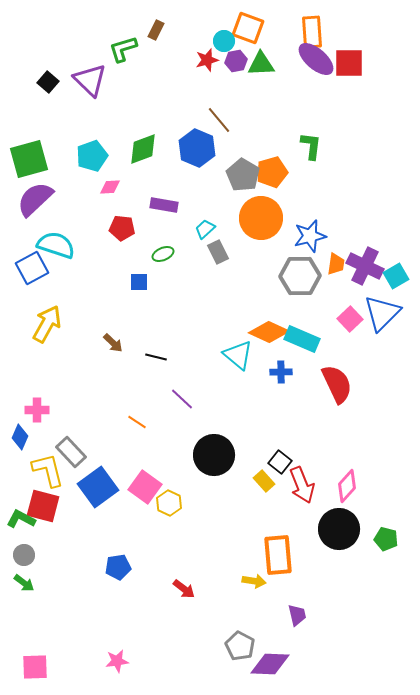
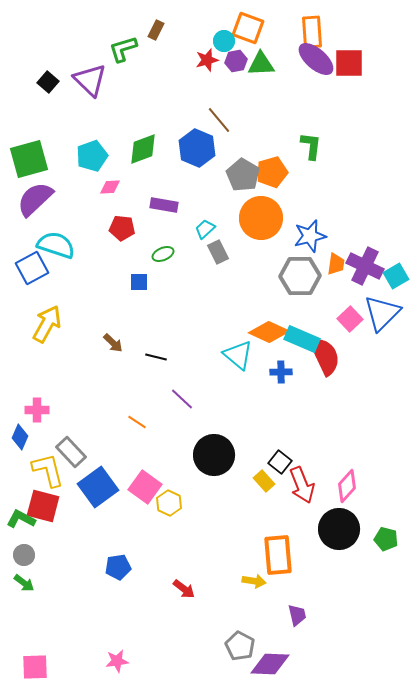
red semicircle at (337, 384): moved 12 px left, 28 px up
